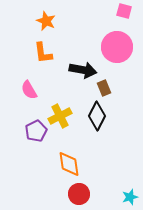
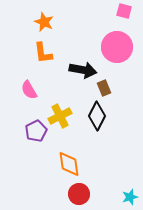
orange star: moved 2 px left, 1 px down
